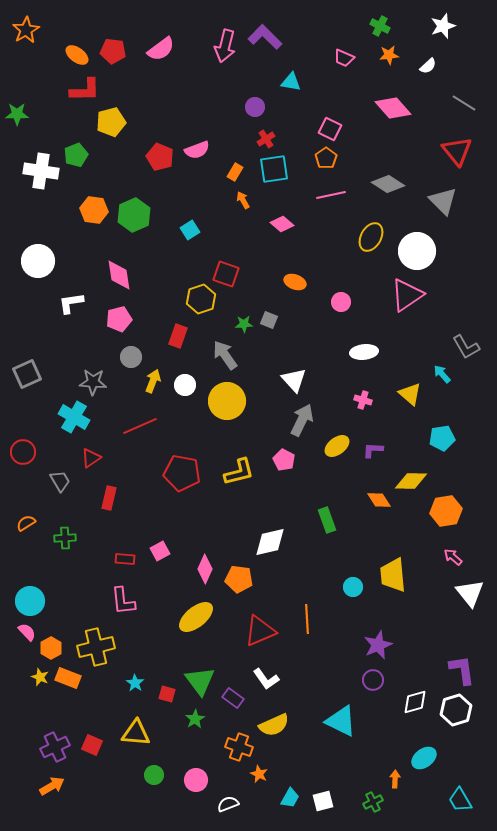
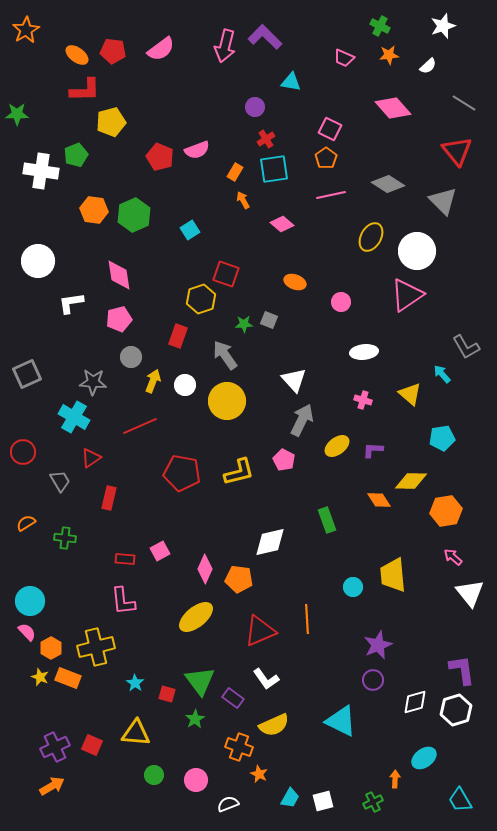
green cross at (65, 538): rotated 10 degrees clockwise
